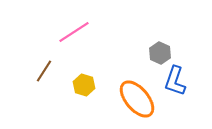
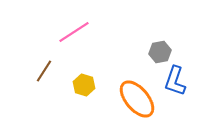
gray hexagon: moved 1 px up; rotated 25 degrees clockwise
